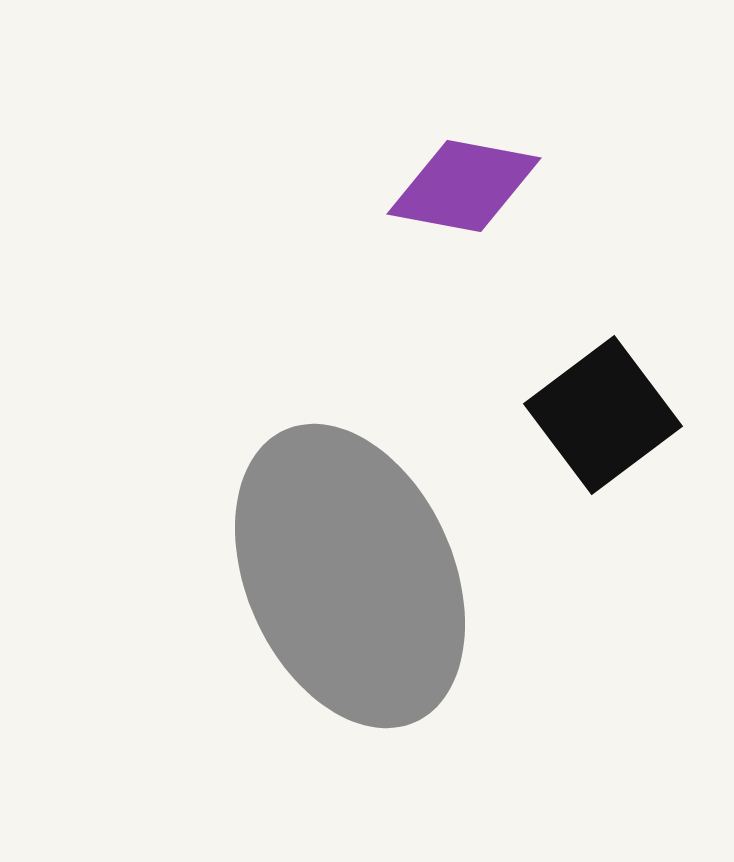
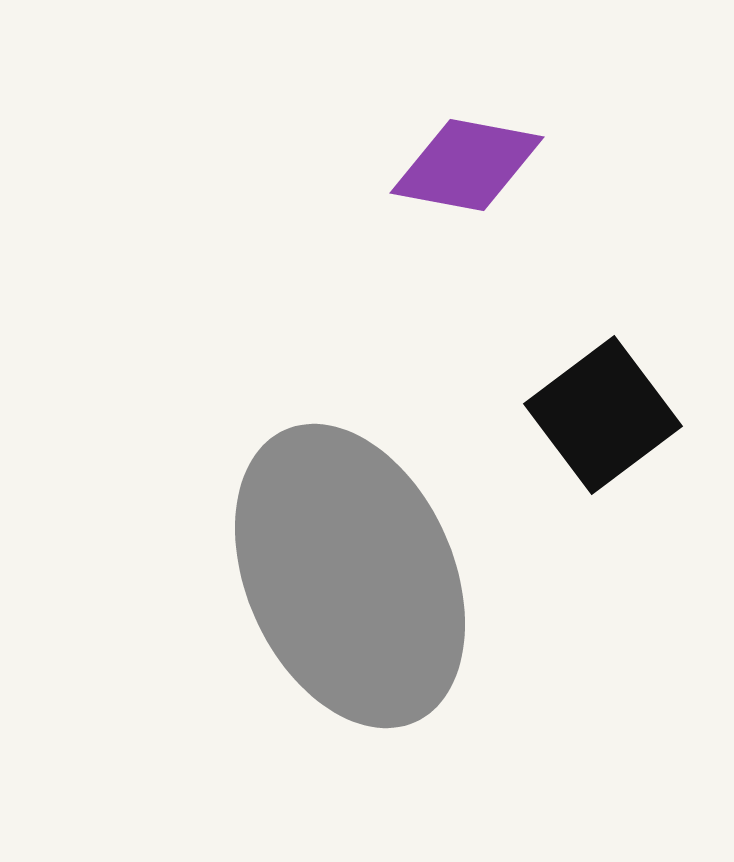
purple diamond: moved 3 px right, 21 px up
